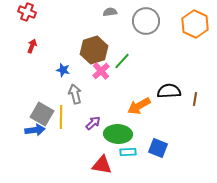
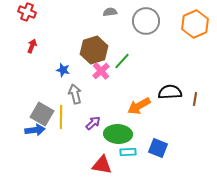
orange hexagon: rotated 12 degrees clockwise
black semicircle: moved 1 px right, 1 px down
